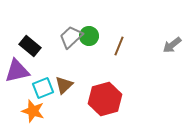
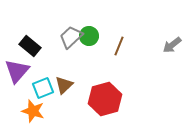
purple triangle: rotated 36 degrees counterclockwise
